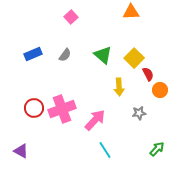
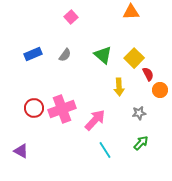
green arrow: moved 16 px left, 6 px up
